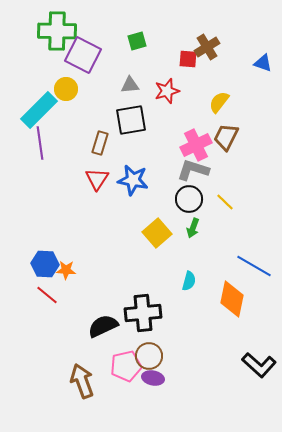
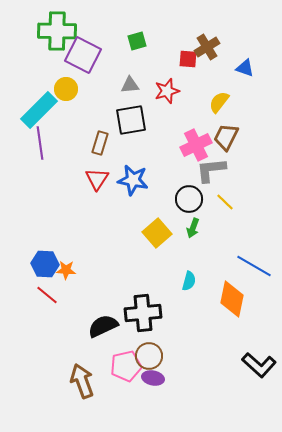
blue triangle: moved 18 px left, 5 px down
gray L-shape: moved 18 px right; rotated 24 degrees counterclockwise
